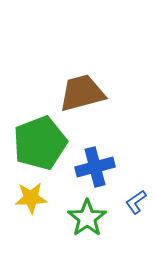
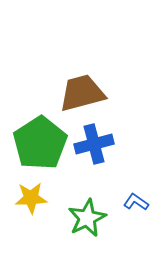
green pentagon: rotated 12 degrees counterclockwise
blue cross: moved 1 px left, 23 px up
blue L-shape: rotated 70 degrees clockwise
green star: rotated 9 degrees clockwise
